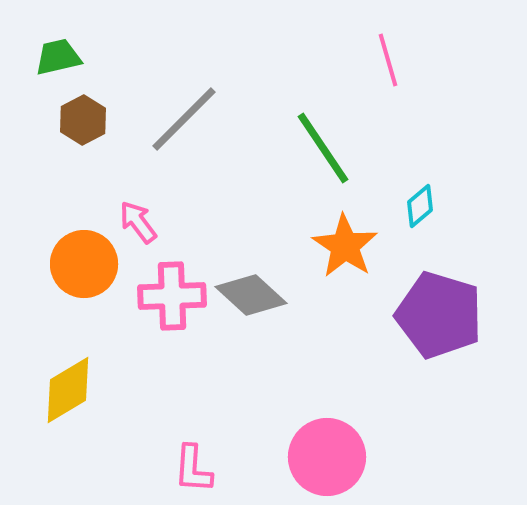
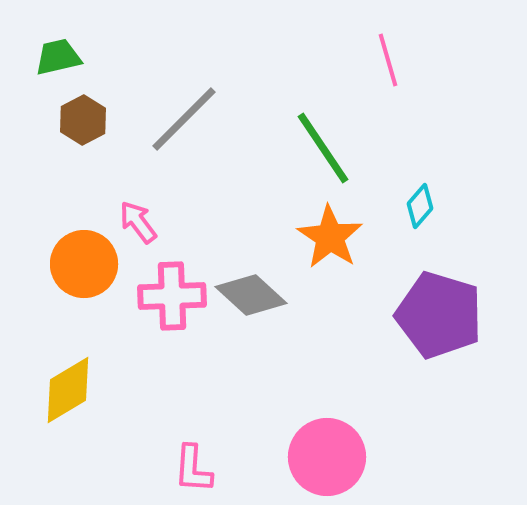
cyan diamond: rotated 9 degrees counterclockwise
orange star: moved 15 px left, 9 px up
